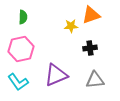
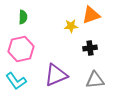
cyan L-shape: moved 2 px left, 1 px up
